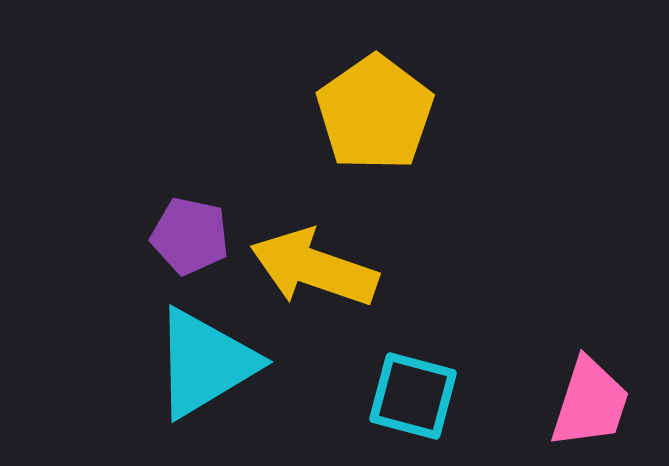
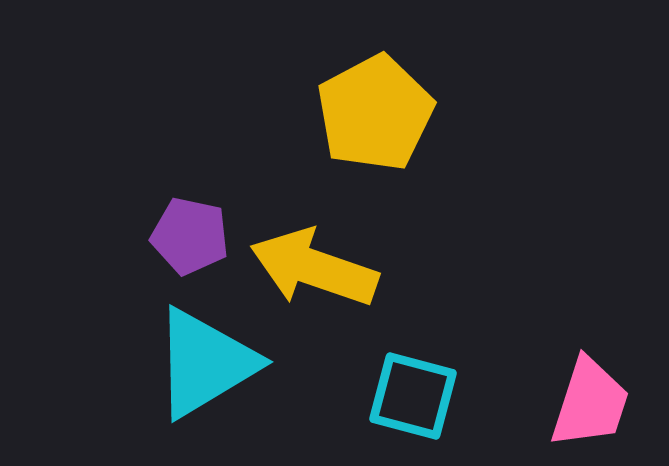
yellow pentagon: rotated 7 degrees clockwise
